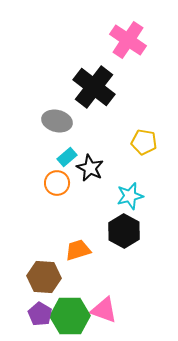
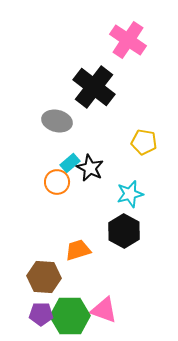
cyan rectangle: moved 3 px right, 6 px down
orange circle: moved 1 px up
cyan star: moved 2 px up
purple pentagon: moved 1 px right; rotated 30 degrees counterclockwise
